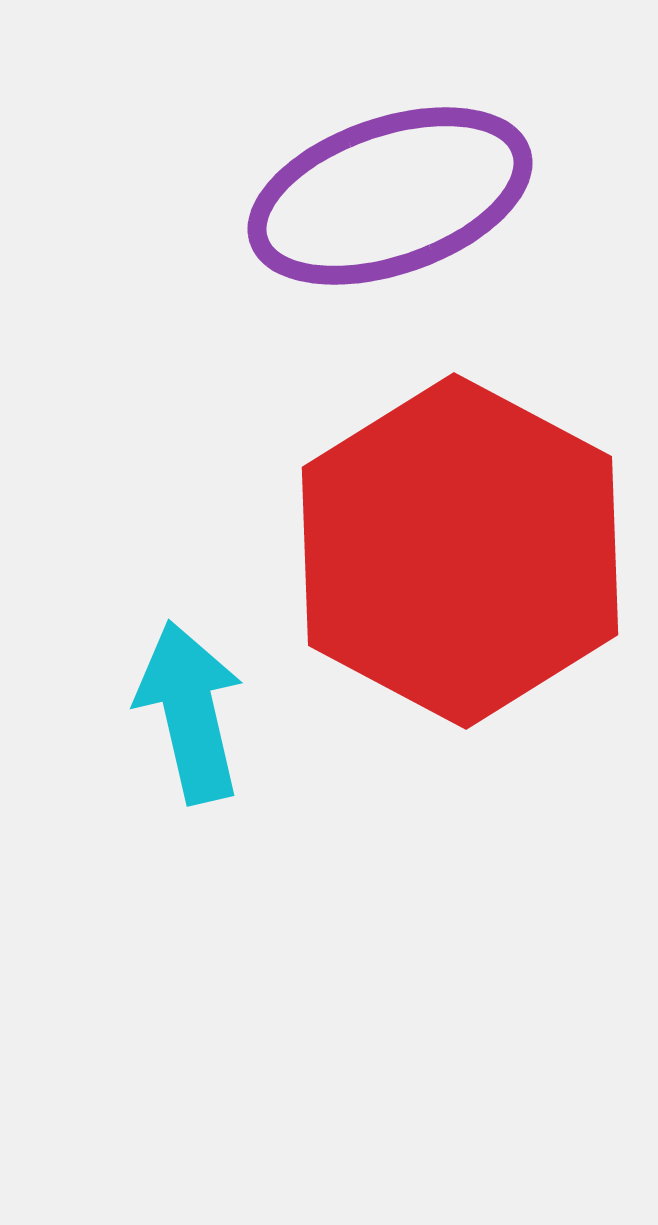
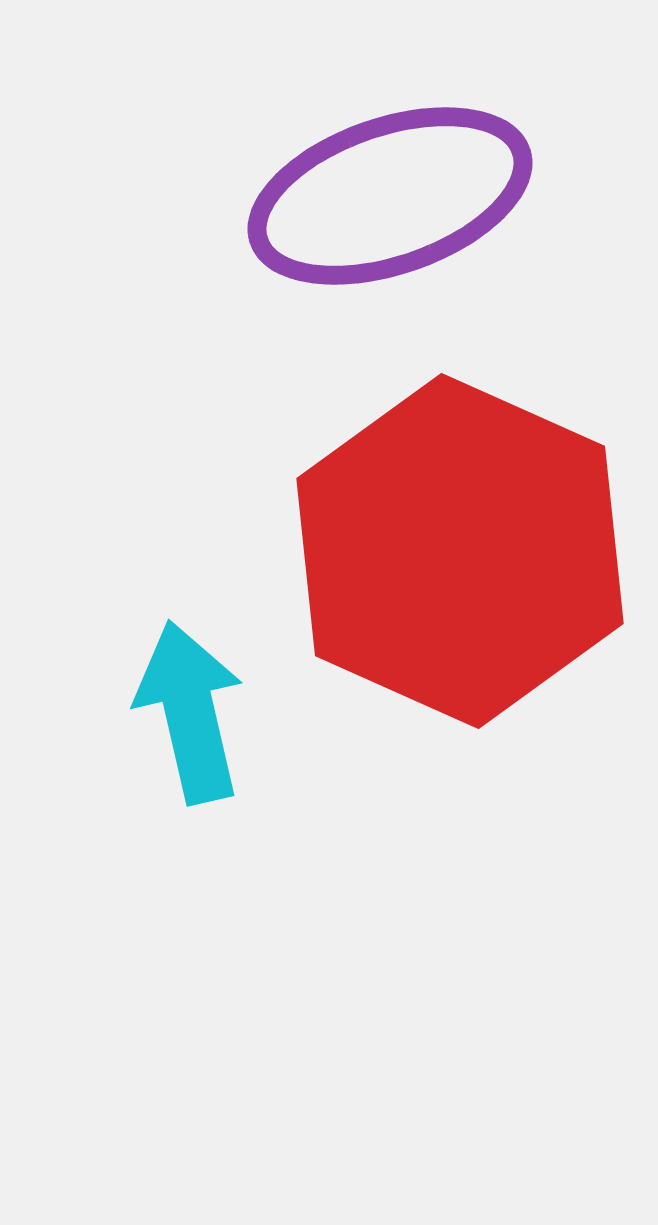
red hexagon: rotated 4 degrees counterclockwise
